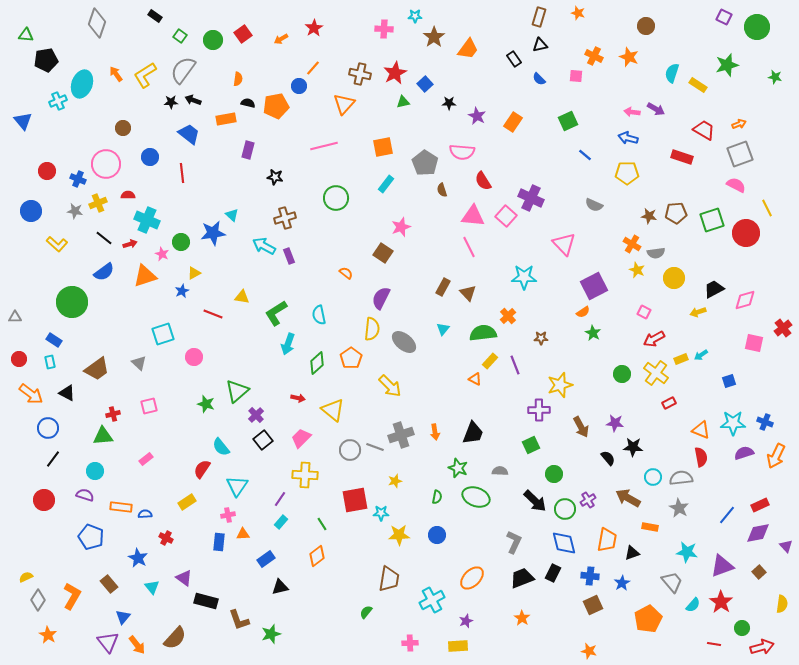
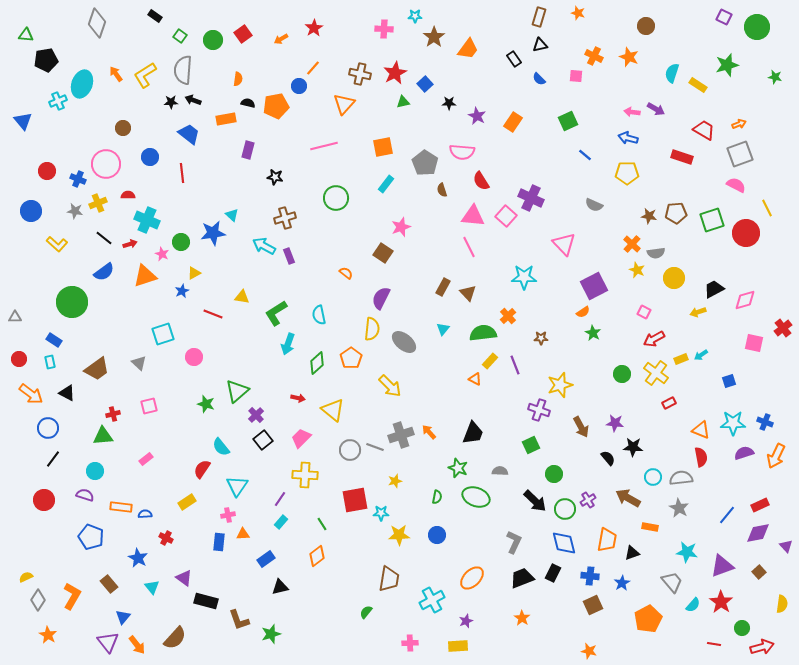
gray semicircle at (183, 70): rotated 32 degrees counterclockwise
red semicircle at (483, 181): moved 2 px left
orange cross at (632, 244): rotated 12 degrees clockwise
purple cross at (539, 410): rotated 20 degrees clockwise
orange arrow at (435, 432): moved 6 px left; rotated 147 degrees clockwise
